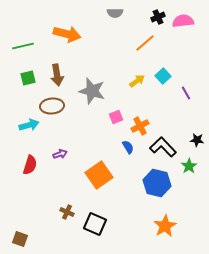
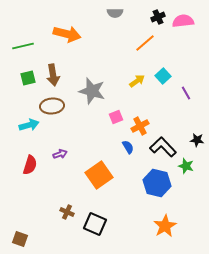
brown arrow: moved 4 px left
green star: moved 3 px left; rotated 21 degrees counterclockwise
